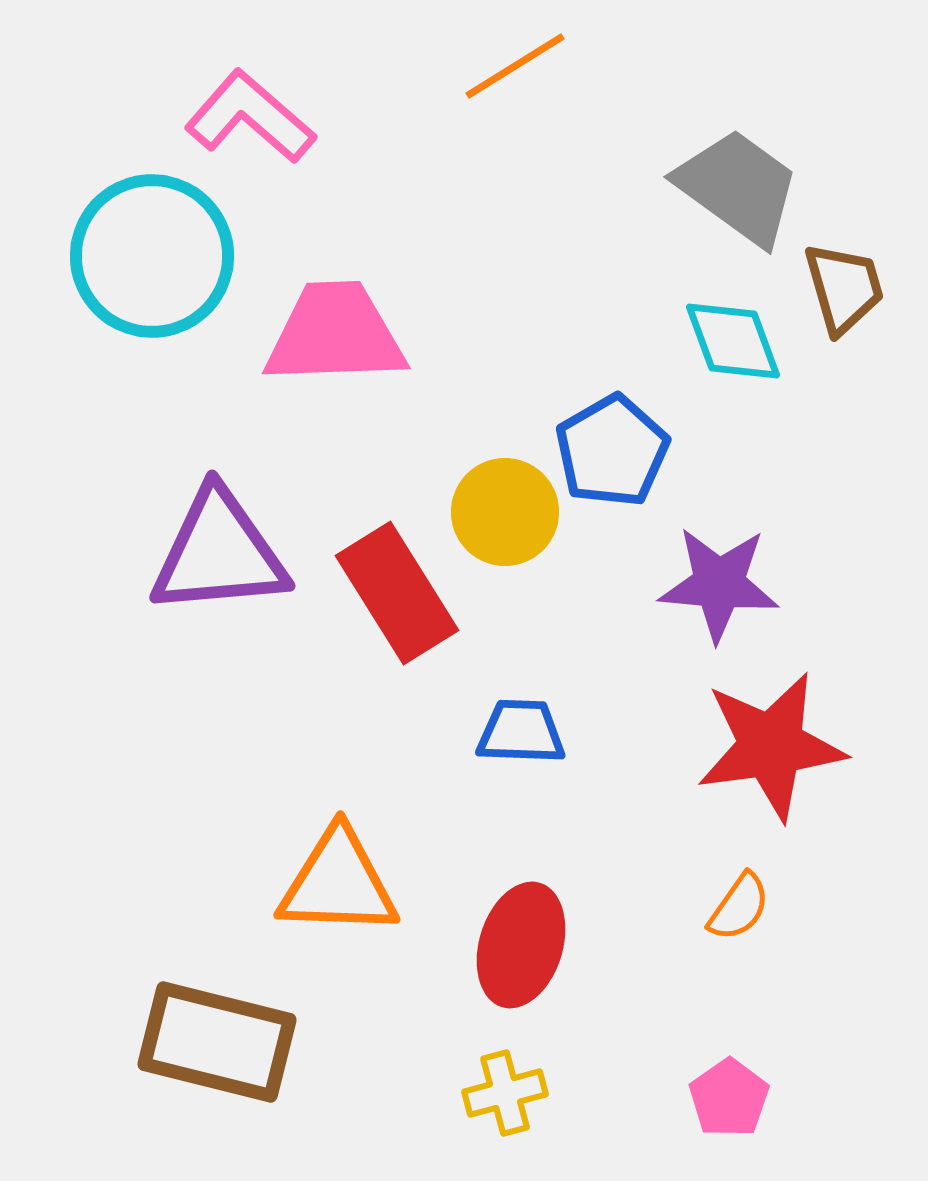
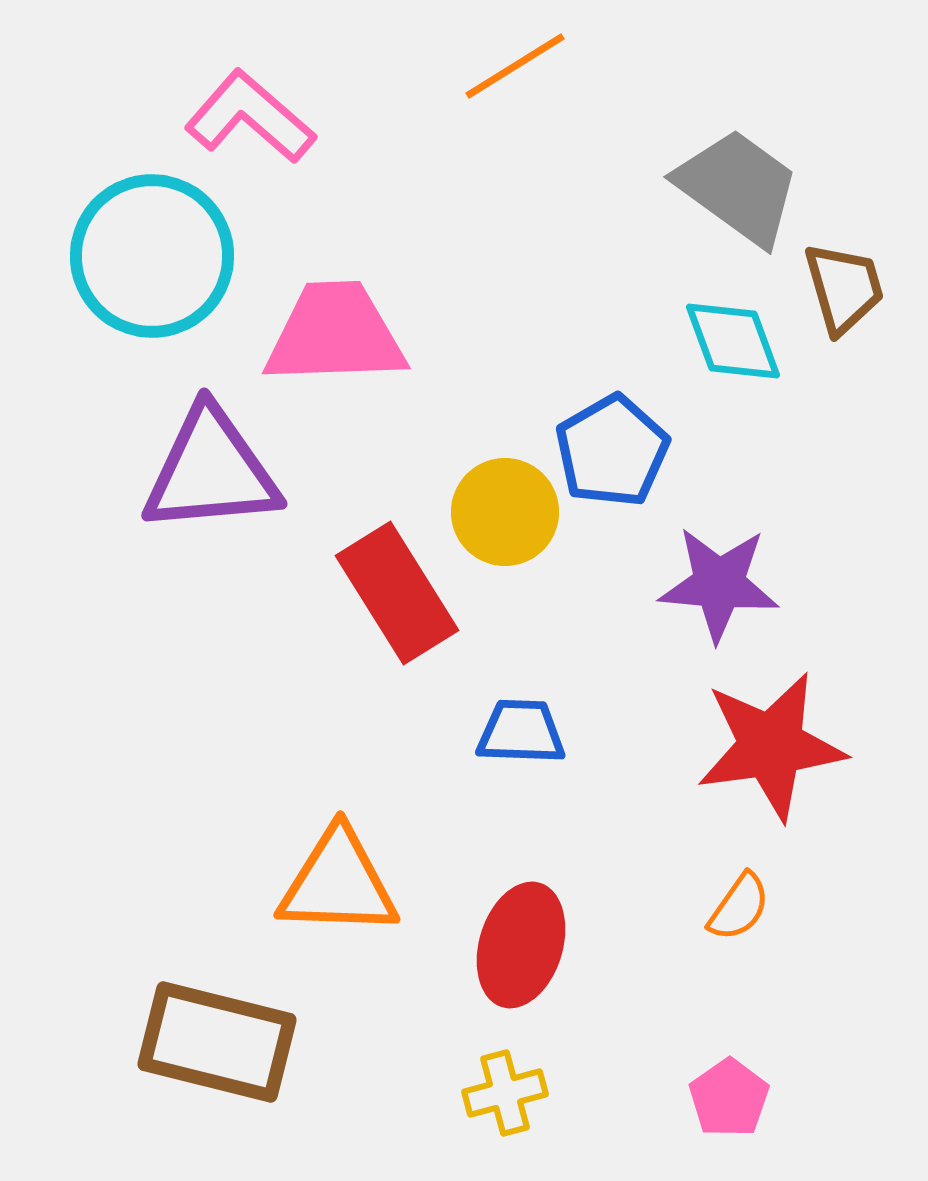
purple triangle: moved 8 px left, 82 px up
